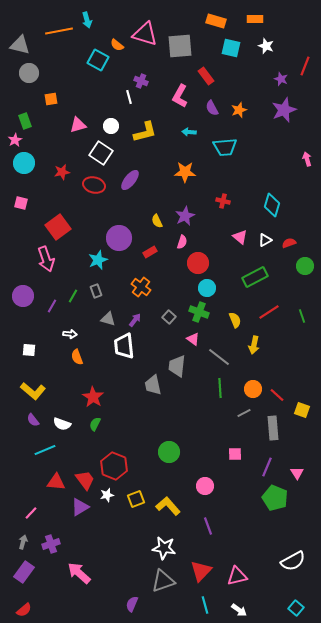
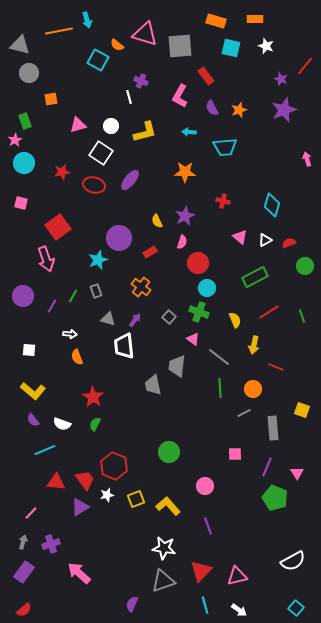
red line at (305, 66): rotated 18 degrees clockwise
red line at (277, 395): moved 1 px left, 28 px up; rotated 21 degrees counterclockwise
